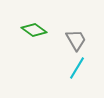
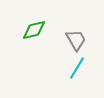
green diamond: rotated 50 degrees counterclockwise
